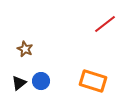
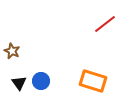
brown star: moved 13 px left, 2 px down
black triangle: rotated 28 degrees counterclockwise
